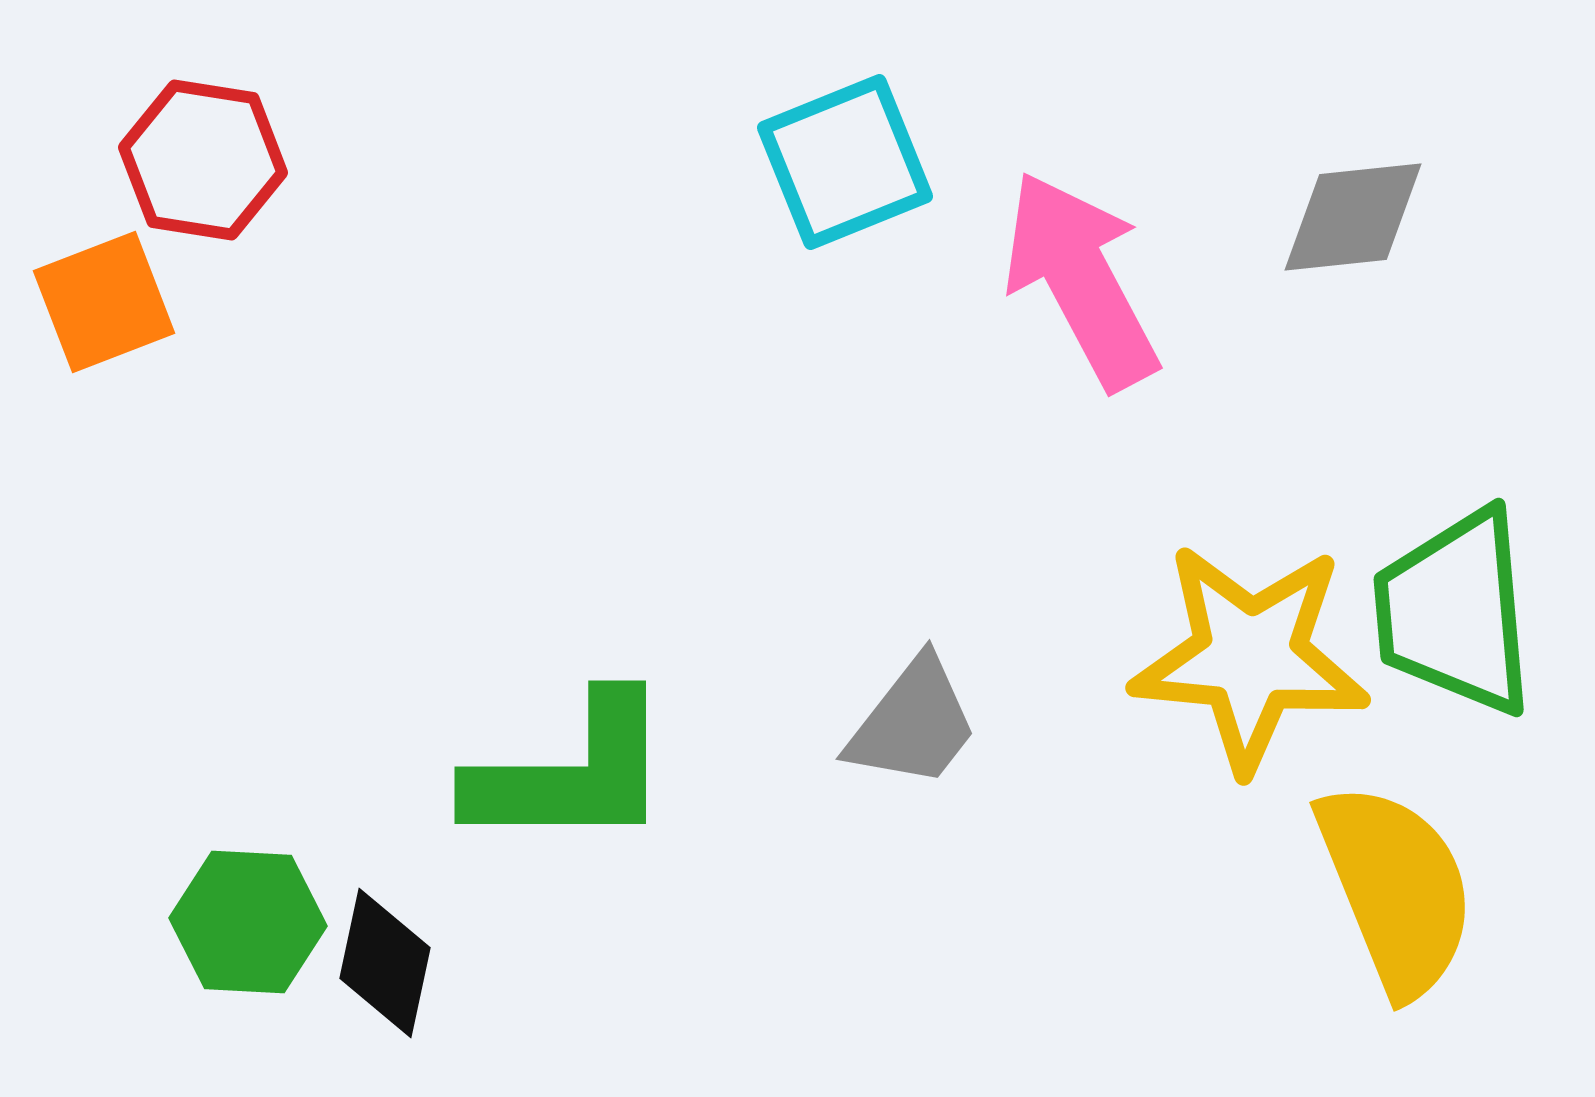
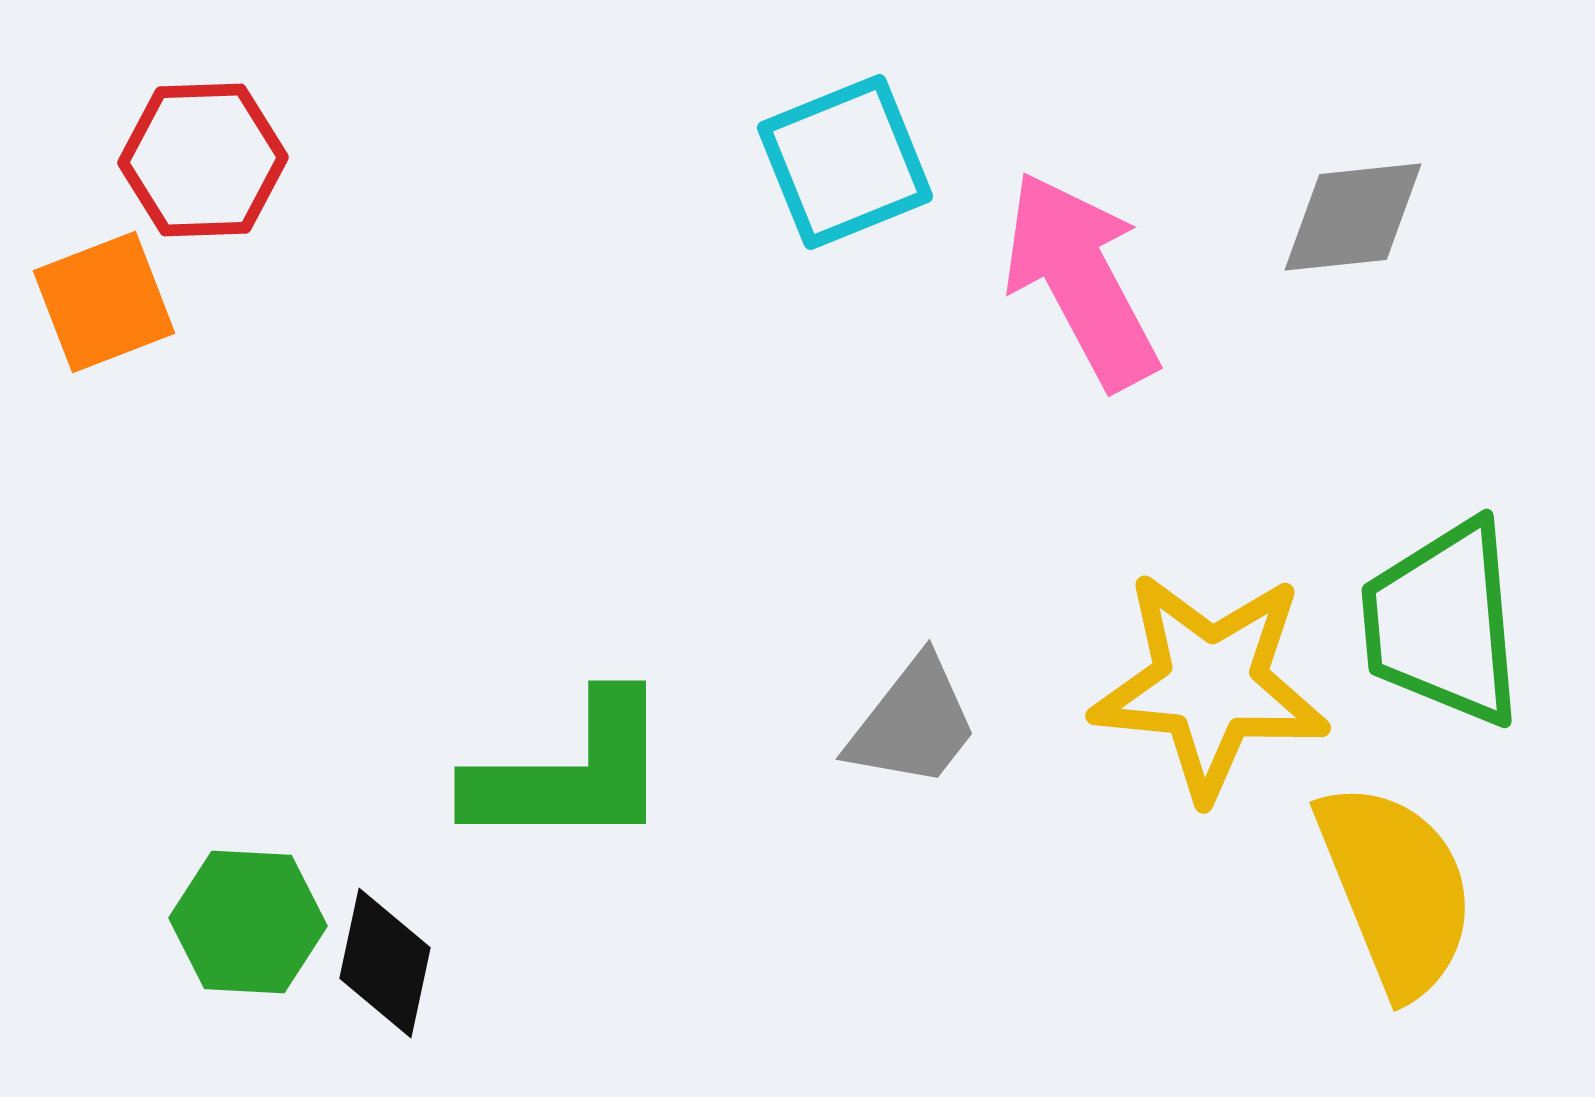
red hexagon: rotated 11 degrees counterclockwise
green trapezoid: moved 12 px left, 11 px down
yellow star: moved 40 px left, 28 px down
